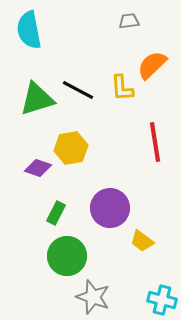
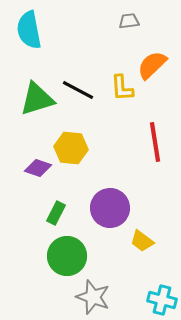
yellow hexagon: rotated 16 degrees clockwise
